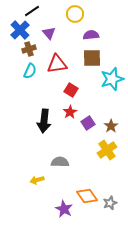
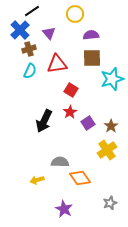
black arrow: rotated 20 degrees clockwise
orange diamond: moved 7 px left, 18 px up
